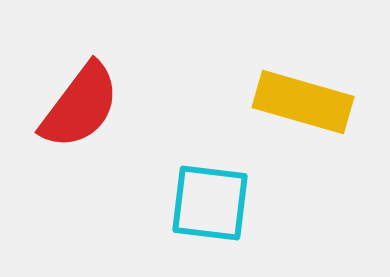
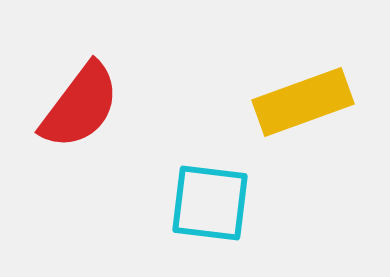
yellow rectangle: rotated 36 degrees counterclockwise
